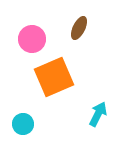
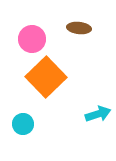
brown ellipse: rotated 70 degrees clockwise
orange square: moved 8 px left; rotated 21 degrees counterclockwise
cyan arrow: rotated 45 degrees clockwise
